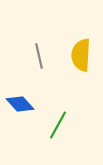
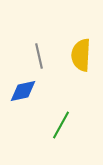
blue diamond: moved 3 px right, 13 px up; rotated 60 degrees counterclockwise
green line: moved 3 px right
